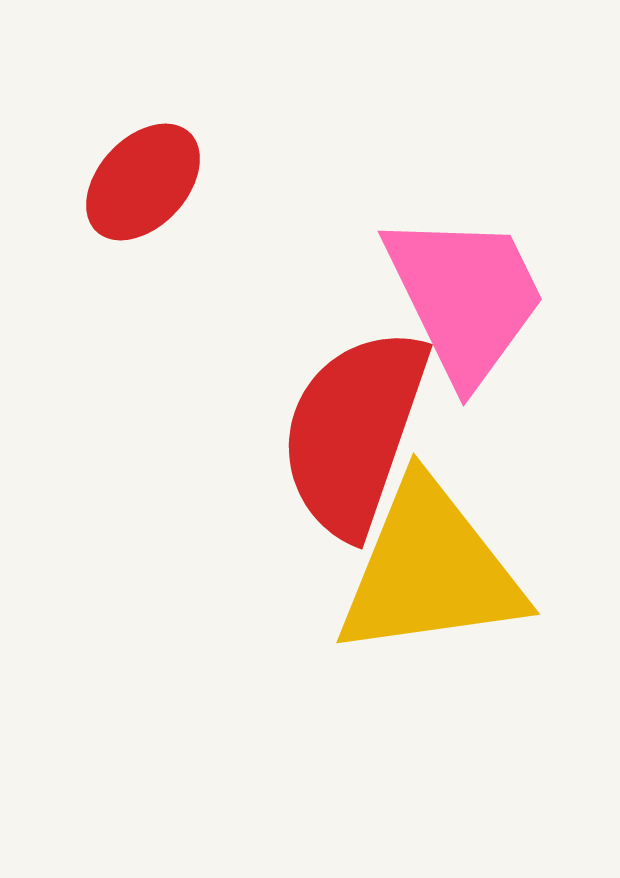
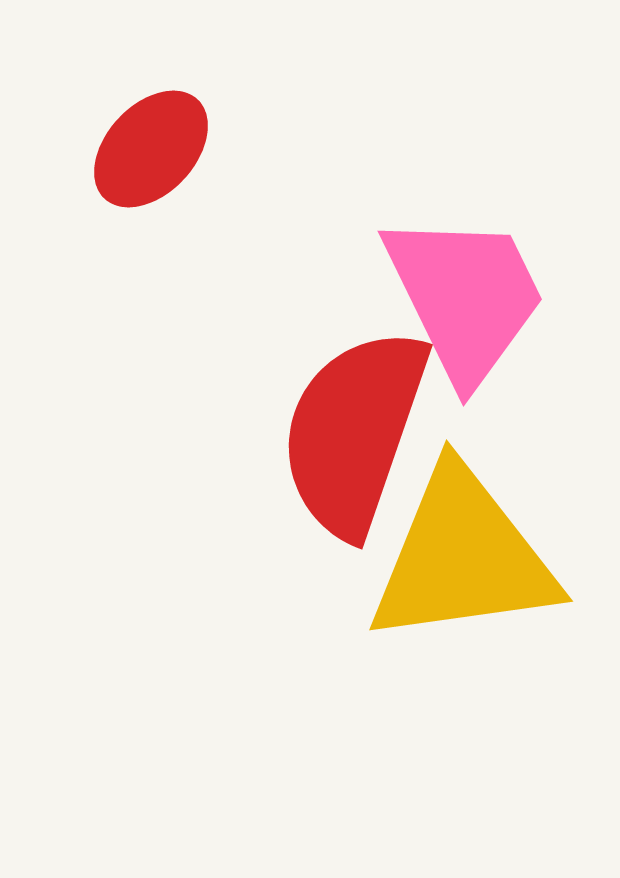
red ellipse: moved 8 px right, 33 px up
yellow triangle: moved 33 px right, 13 px up
